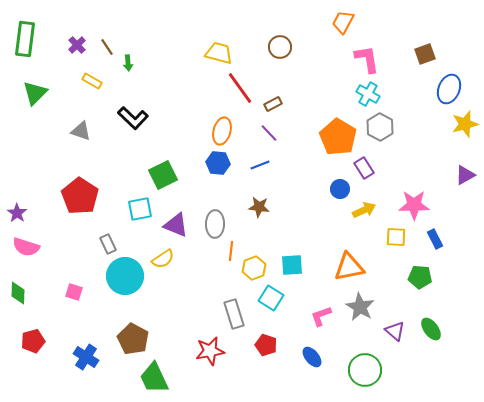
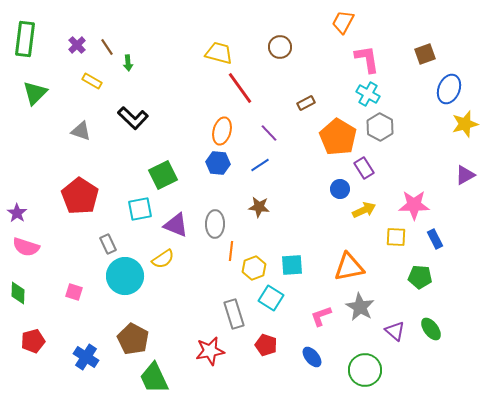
brown rectangle at (273, 104): moved 33 px right, 1 px up
blue line at (260, 165): rotated 12 degrees counterclockwise
